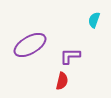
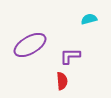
cyan semicircle: moved 5 px left, 1 px up; rotated 56 degrees clockwise
red semicircle: rotated 18 degrees counterclockwise
